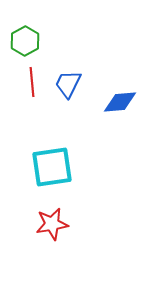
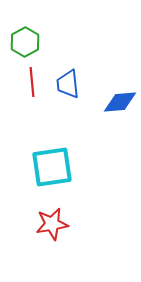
green hexagon: moved 1 px down
blue trapezoid: rotated 32 degrees counterclockwise
